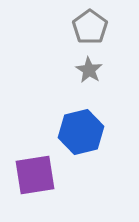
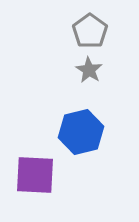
gray pentagon: moved 4 px down
purple square: rotated 12 degrees clockwise
